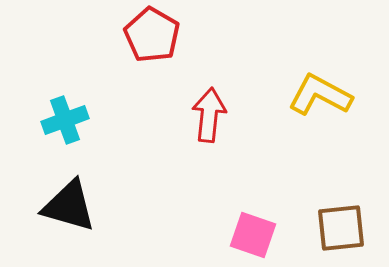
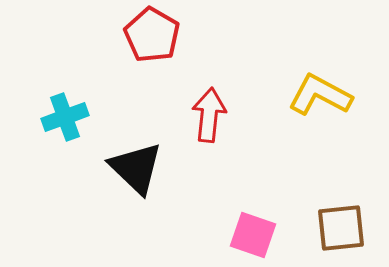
cyan cross: moved 3 px up
black triangle: moved 67 px right, 38 px up; rotated 28 degrees clockwise
